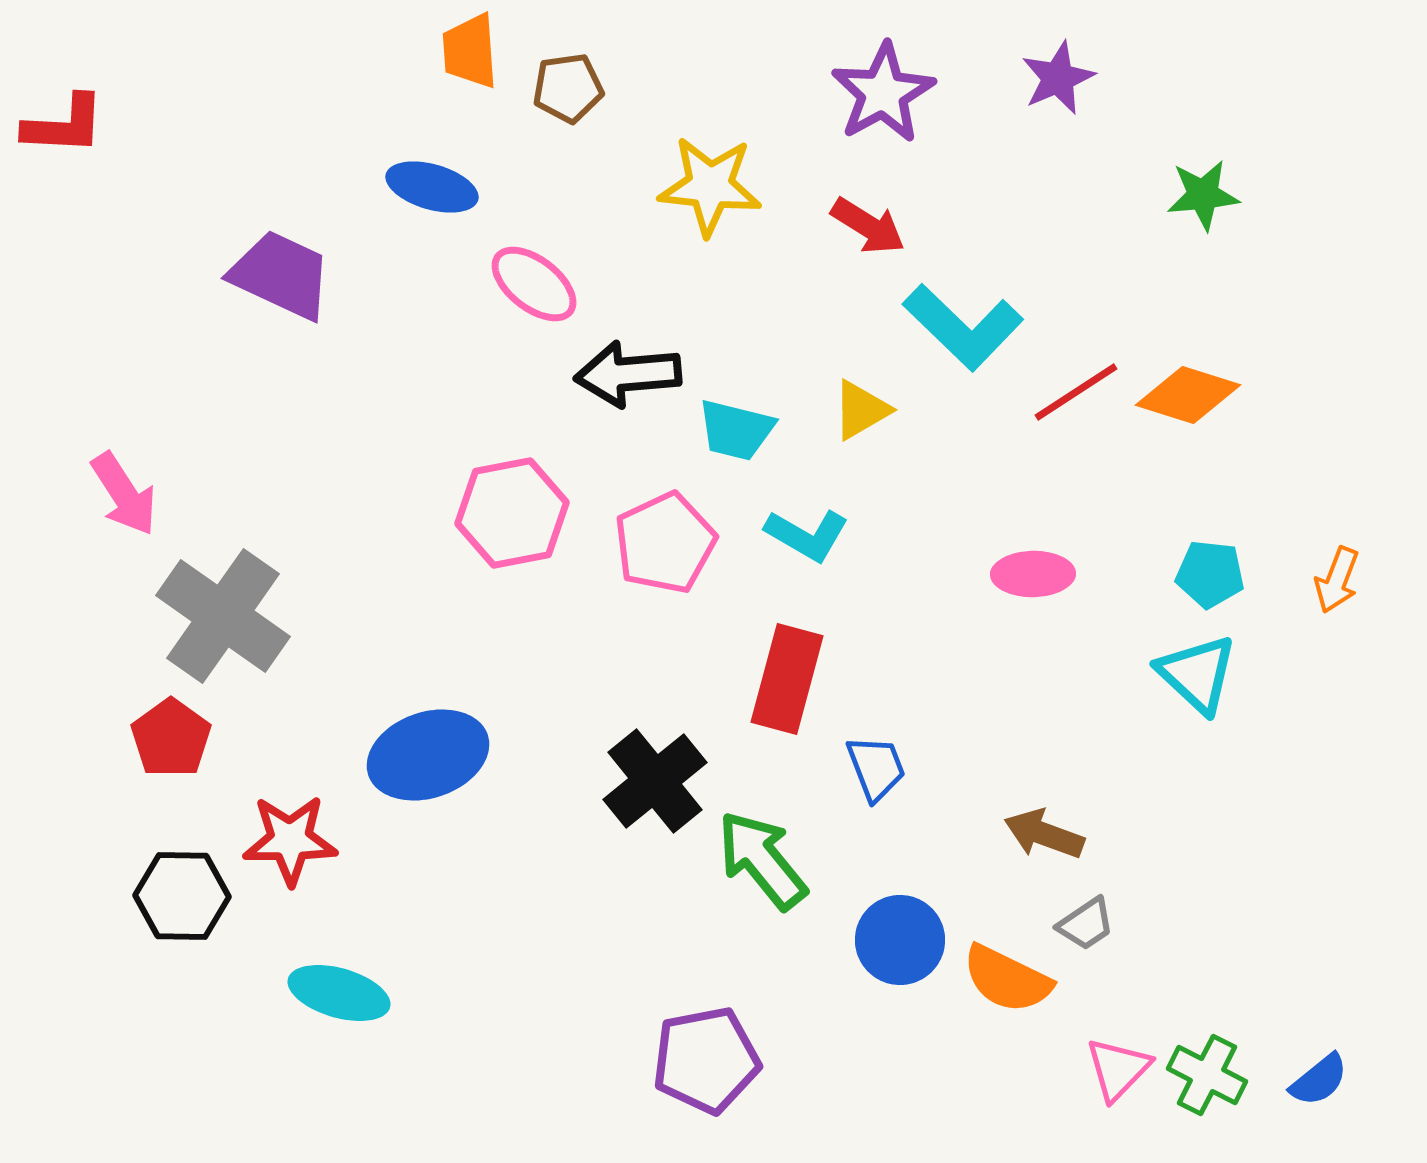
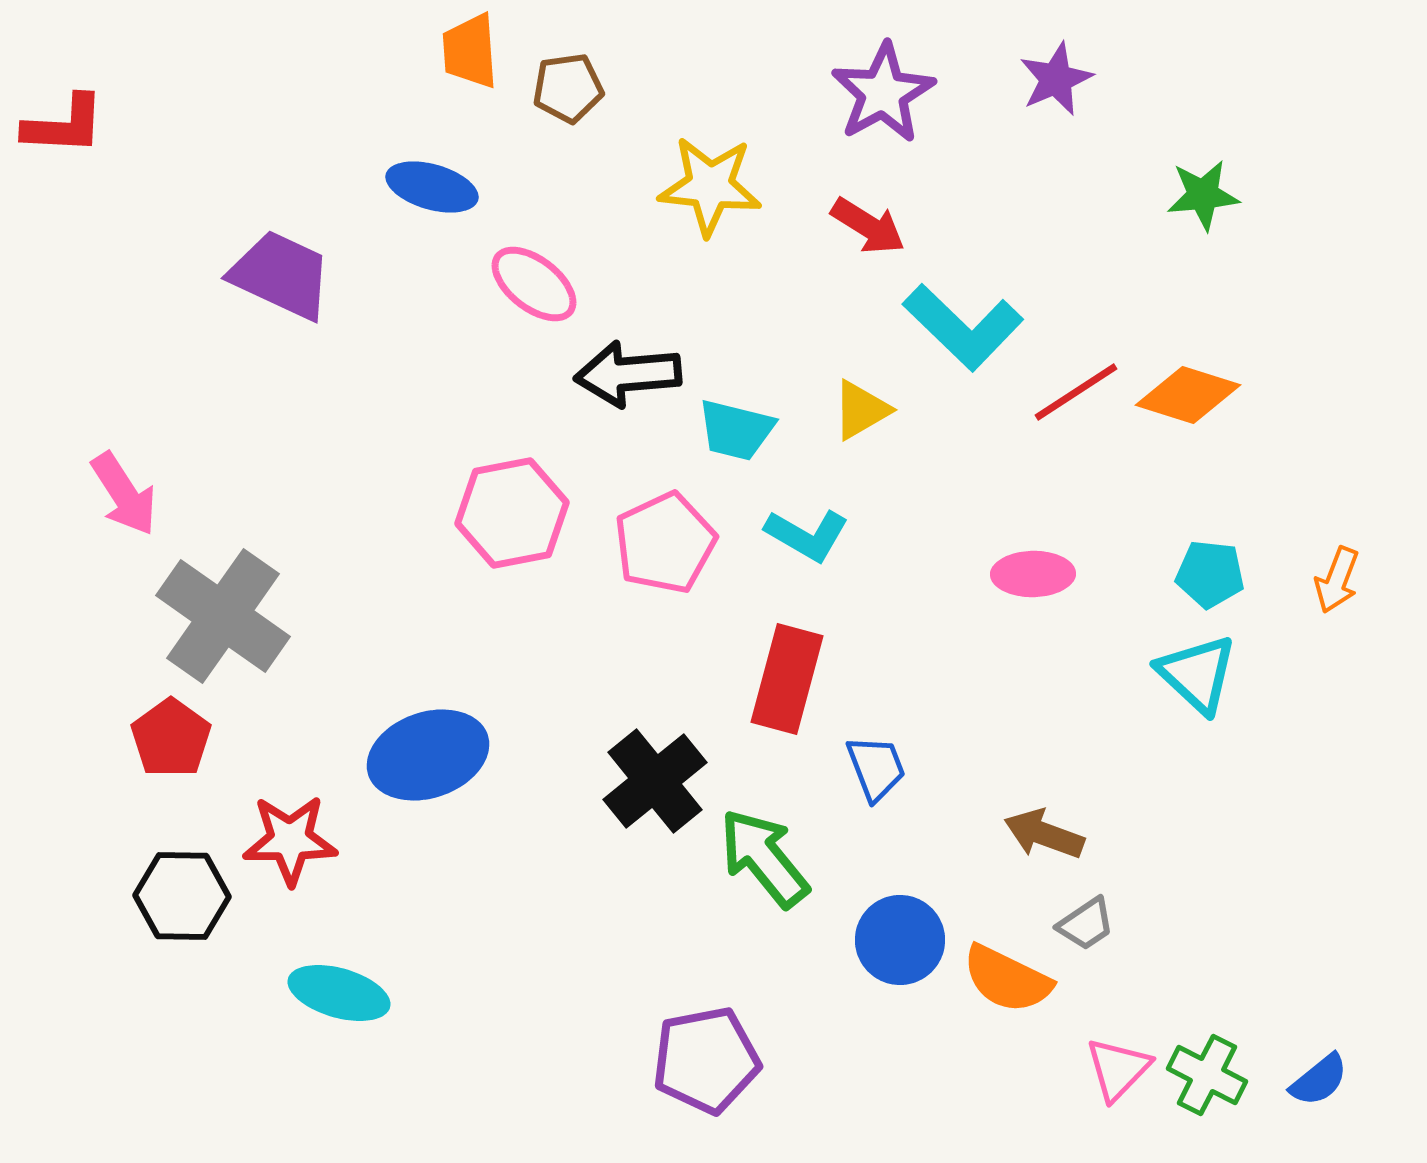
purple star at (1058, 78): moved 2 px left, 1 px down
green arrow at (762, 860): moved 2 px right, 2 px up
